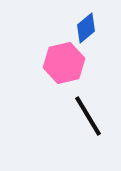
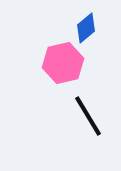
pink hexagon: moved 1 px left
